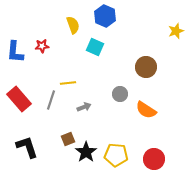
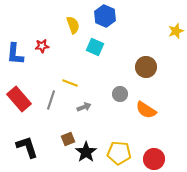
blue L-shape: moved 2 px down
yellow line: moved 2 px right; rotated 28 degrees clockwise
yellow pentagon: moved 3 px right, 2 px up
